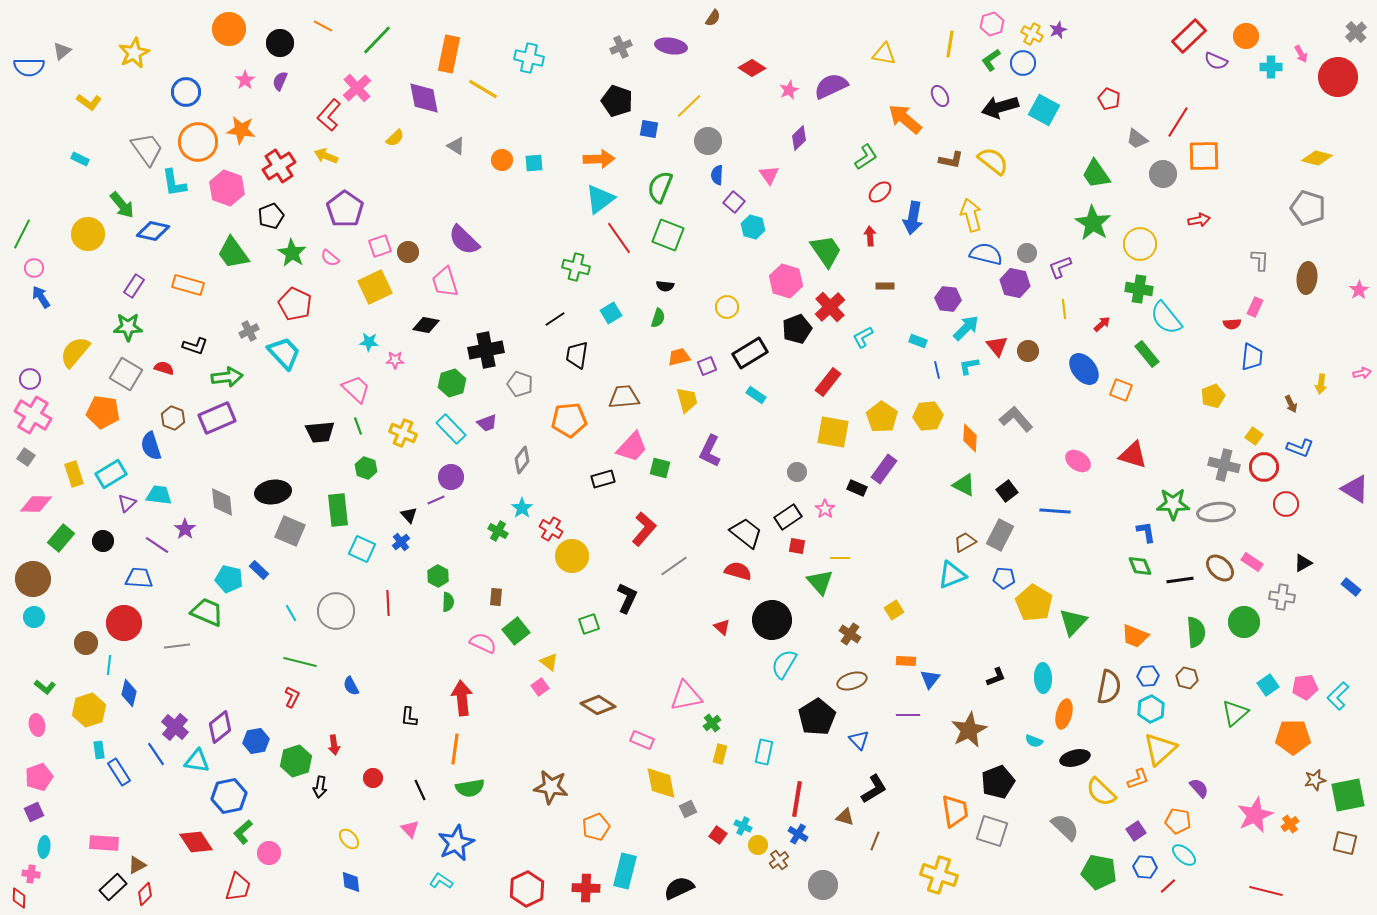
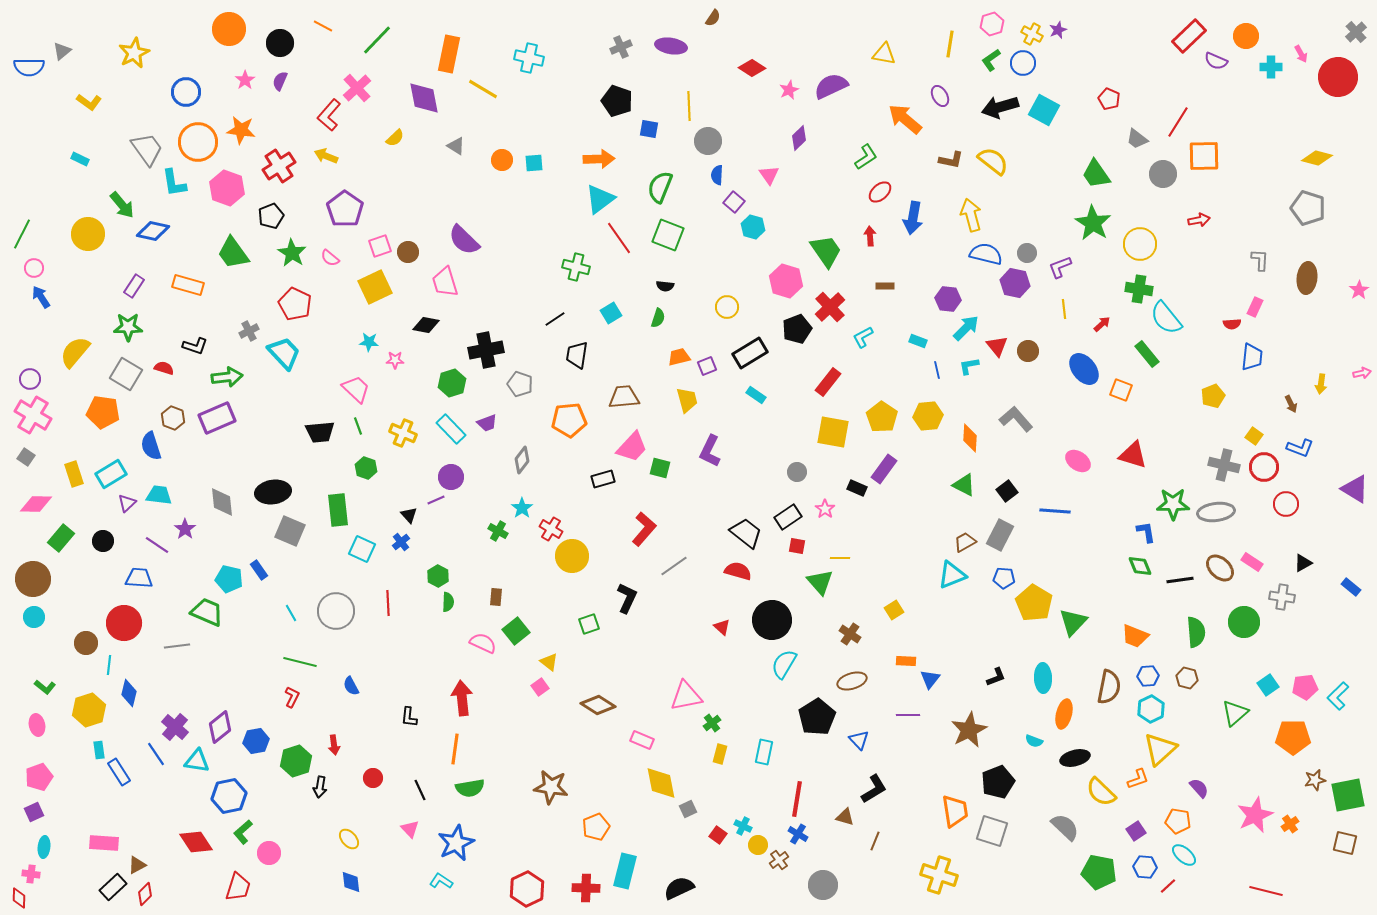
yellow line at (689, 106): rotated 48 degrees counterclockwise
blue rectangle at (259, 570): rotated 12 degrees clockwise
